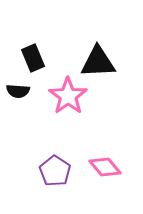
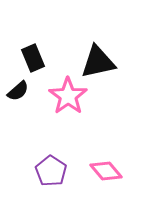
black triangle: rotated 9 degrees counterclockwise
black semicircle: rotated 45 degrees counterclockwise
pink diamond: moved 1 px right, 4 px down
purple pentagon: moved 4 px left
